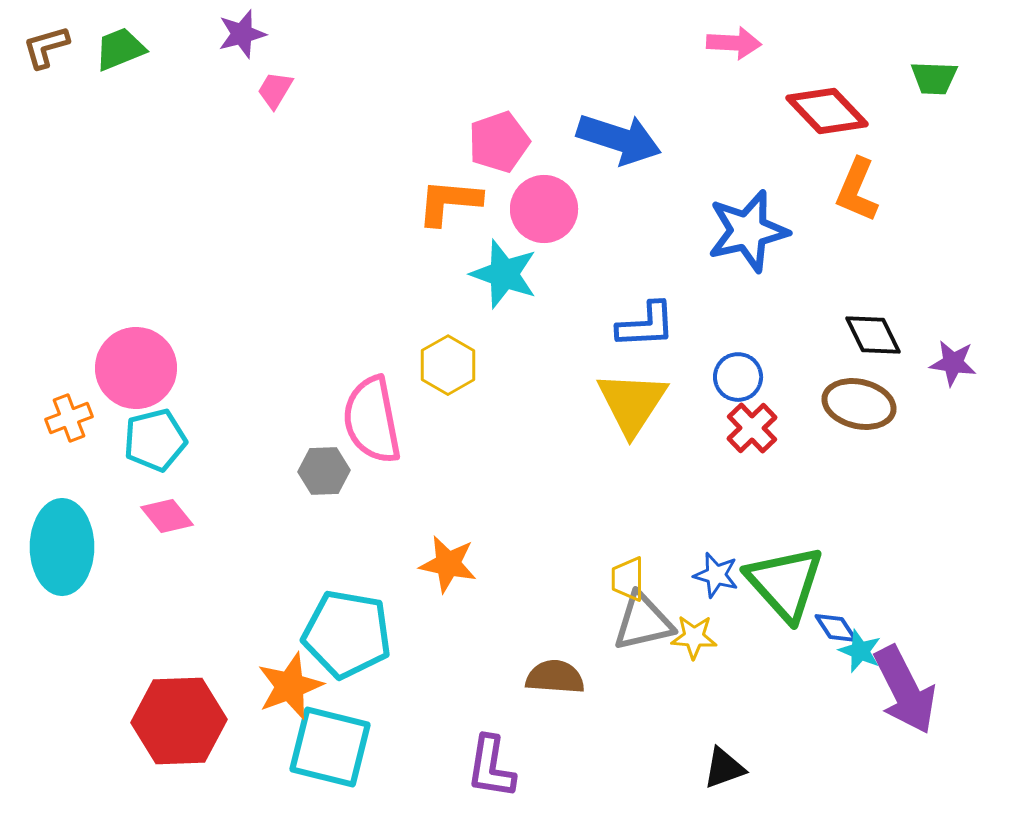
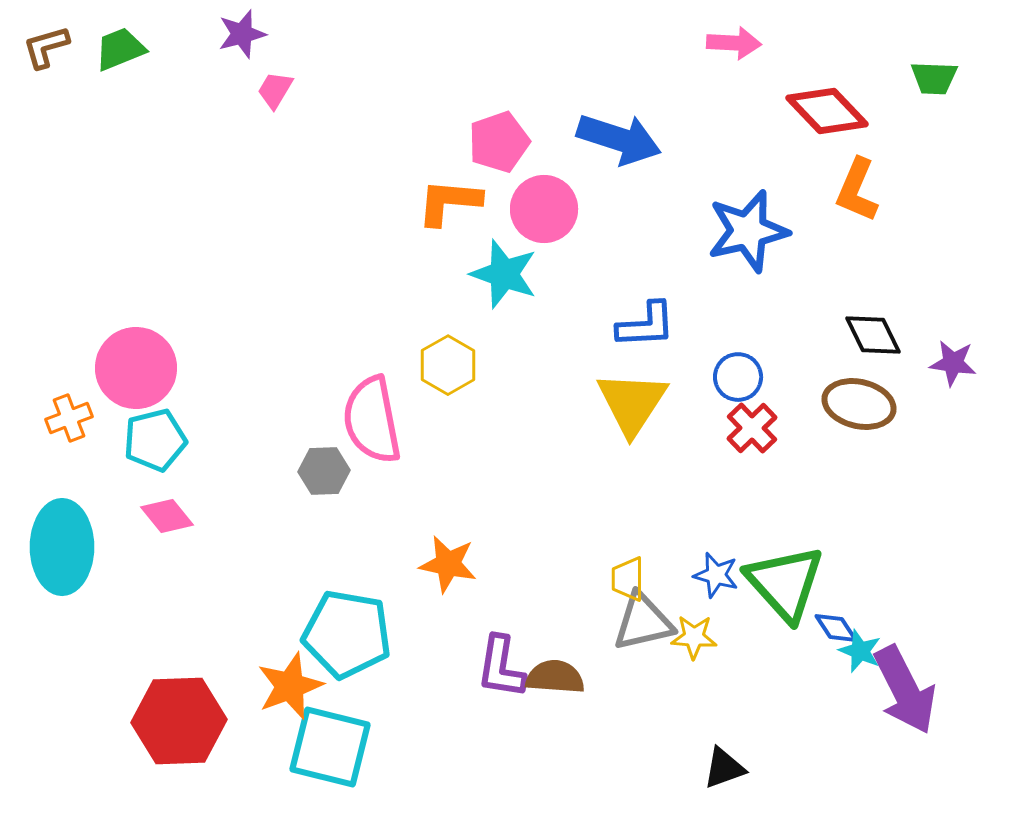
purple L-shape at (491, 767): moved 10 px right, 100 px up
